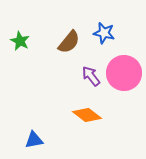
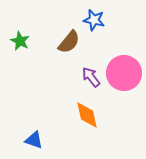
blue star: moved 10 px left, 13 px up
purple arrow: moved 1 px down
orange diamond: rotated 40 degrees clockwise
blue triangle: rotated 30 degrees clockwise
